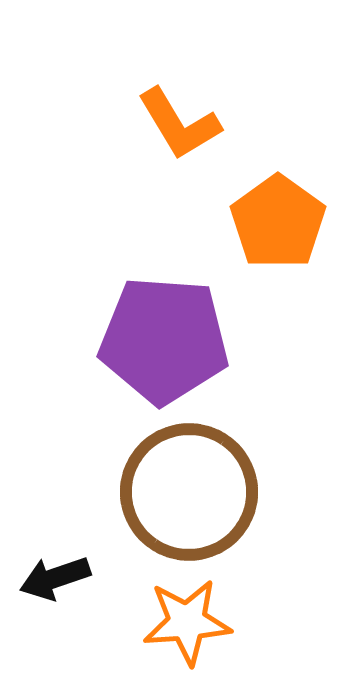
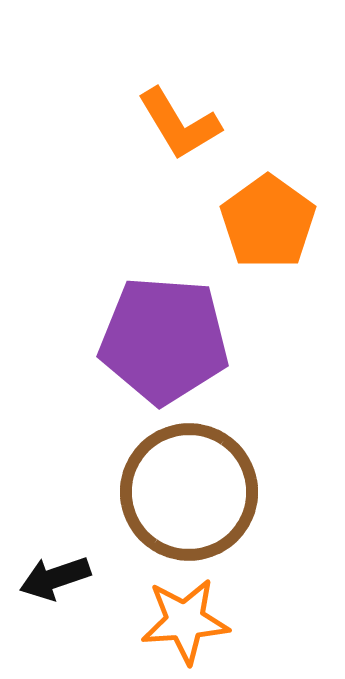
orange pentagon: moved 10 px left
orange star: moved 2 px left, 1 px up
